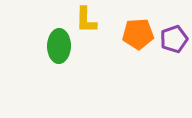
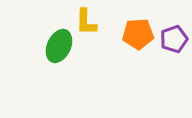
yellow L-shape: moved 2 px down
green ellipse: rotated 24 degrees clockwise
